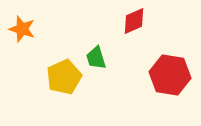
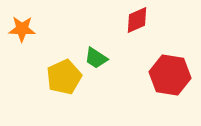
red diamond: moved 3 px right, 1 px up
orange star: rotated 16 degrees counterclockwise
green trapezoid: rotated 40 degrees counterclockwise
